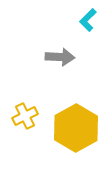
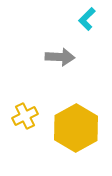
cyan L-shape: moved 1 px left, 1 px up
